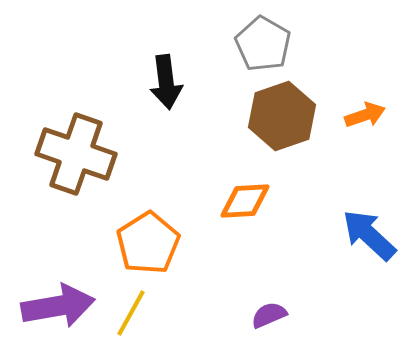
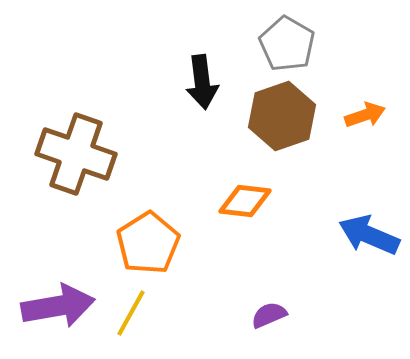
gray pentagon: moved 24 px right
black arrow: moved 36 px right
orange diamond: rotated 10 degrees clockwise
blue arrow: rotated 20 degrees counterclockwise
